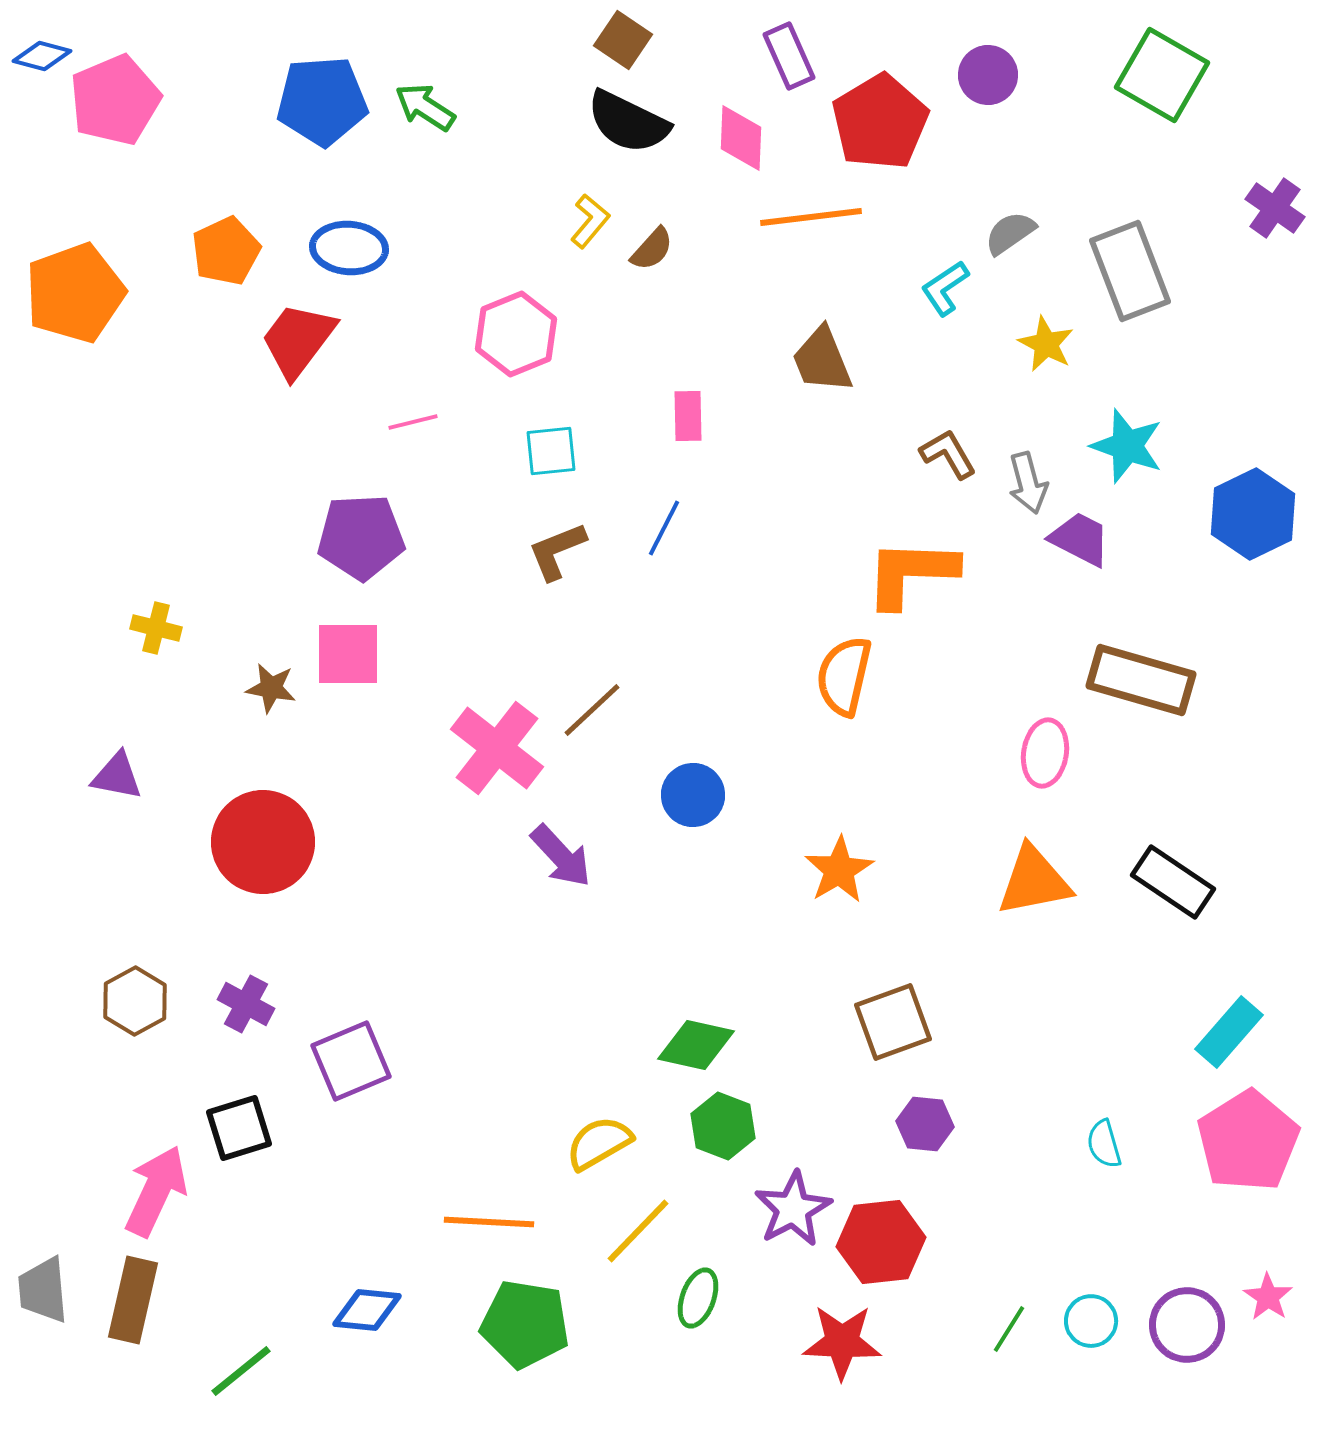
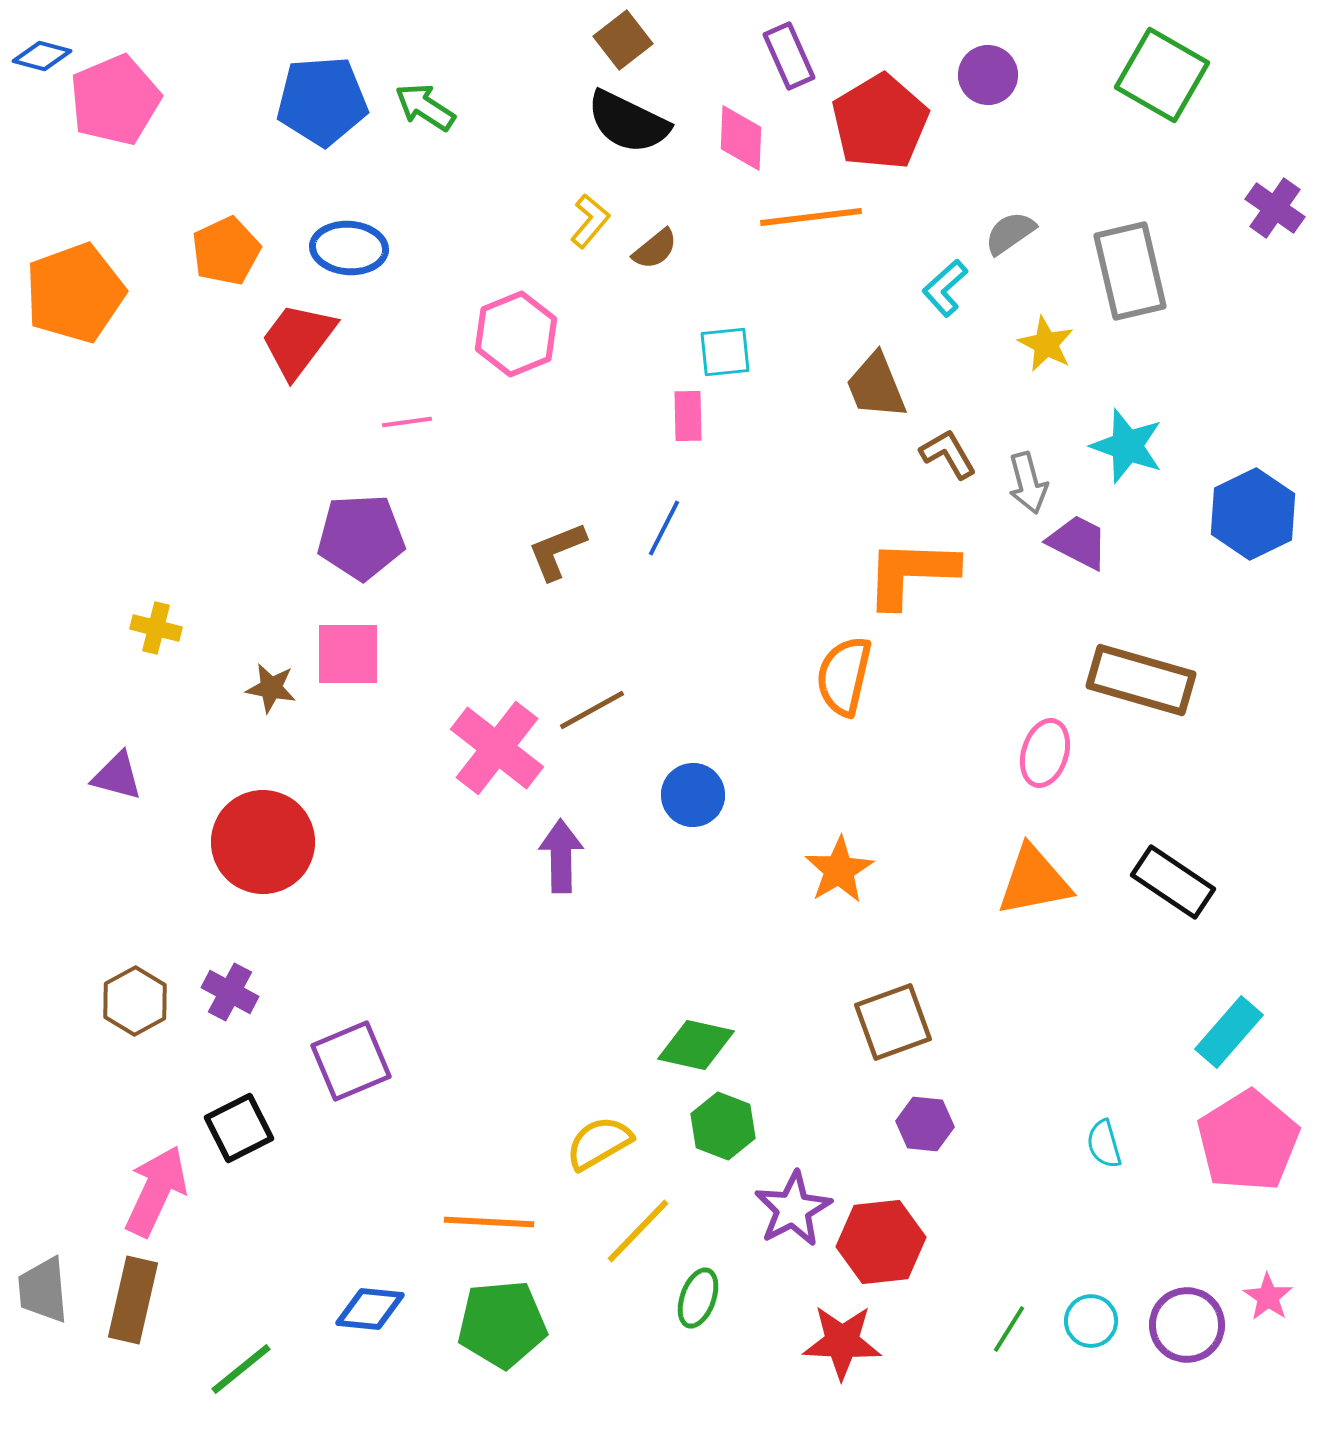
brown square at (623, 40): rotated 18 degrees clockwise
brown semicircle at (652, 249): moved 3 px right; rotated 9 degrees clockwise
gray rectangle at (1130, 271): rotated 8 degrees clockwise
cyan L-shape at (945, 288): rotated 8 degrees counterclockwise
brown trapezoid at (822, 360): moved 54 px right, 26 px down
pink line at (413, 422): moved 6 px left; rotated 6 degrees clockwise
cyan square at (551, 451): moved 174 px right, 99 px up
purple trapezoid at (1080, 539): moved 2 px left, 3 px down
brown line at (592, 710): rotated 14 degrees clockwise
pink ellipse at (1045, 753): rotated 8 degrees clockwise
purple triangle at (117, 776): rotated 4 degrees clockwise
purple arrow at (561, 856): rotated 138 degrees counterclockwise
purple cross at (246, 1004): moved 16 px left, 12 px up
black square at (239, 1128): rotated 10 degrees counterclockwise
blue diamond at (367, 1310): moved 3 px right, 1 px up
green pentagon at (525, 1324): moved 23 px left; rotated 14 degrees counterclockwise
green line at (241, 1371): moved 2 px up
